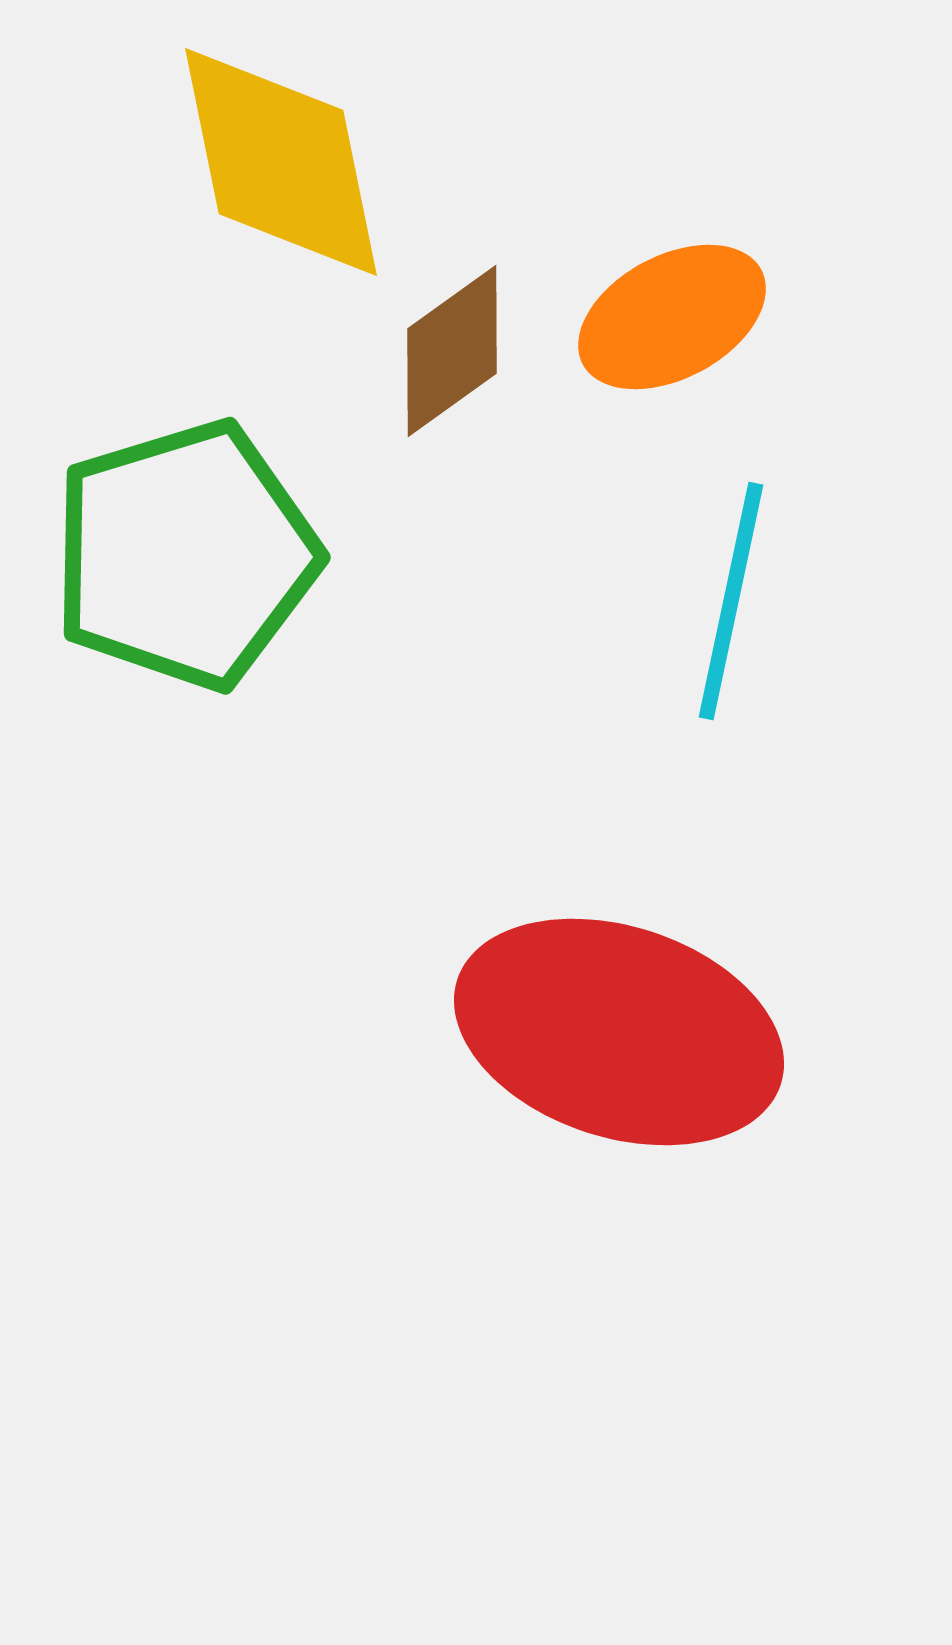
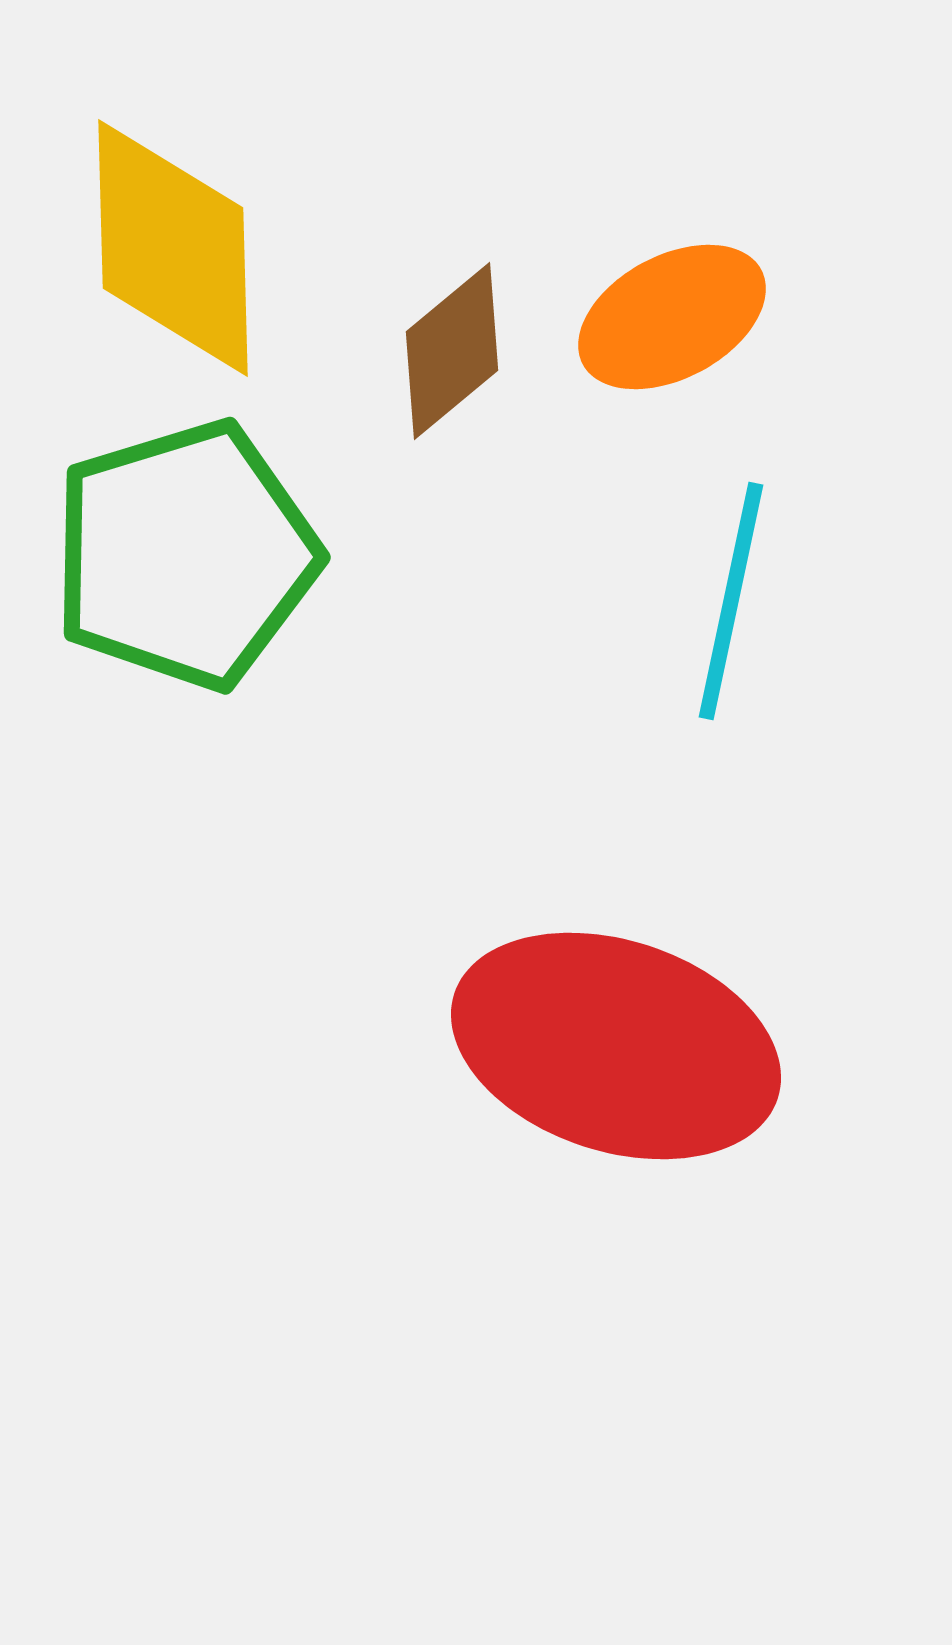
yellow diamond: moved 108 px left, 86 px down; rotated 10 degrees clockwise
brown diamond: rotated 4 degrees counterclockwise
red ellipse: moved 3 px left, 14 px down
